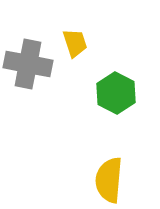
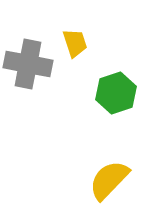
green hexagon: rotated 15 degrees clockwise
yellow semicircle: rotated 39 degrees clockwise
